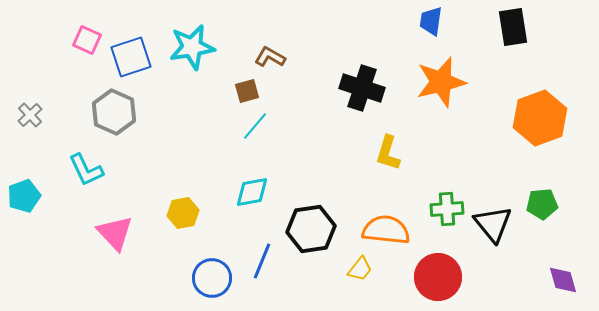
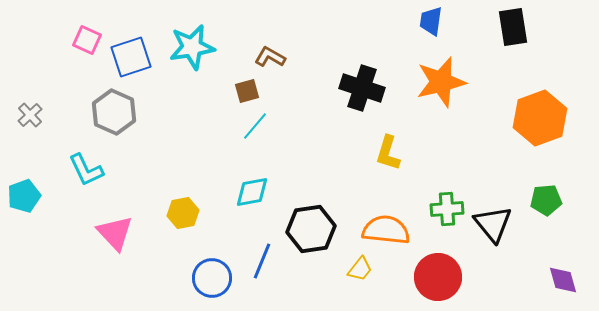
green pentagon: moved 4 px right, 4 px up
